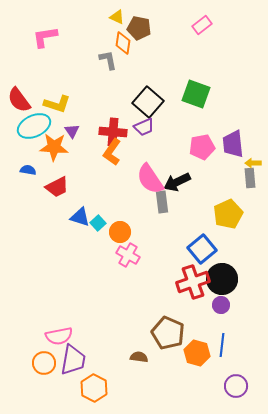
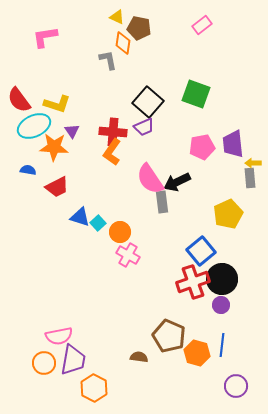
blue square at (202, 249): moved 1 px left, 2 px down
brown pentagon at (168, 333): moved 1 px right, 3 px down
